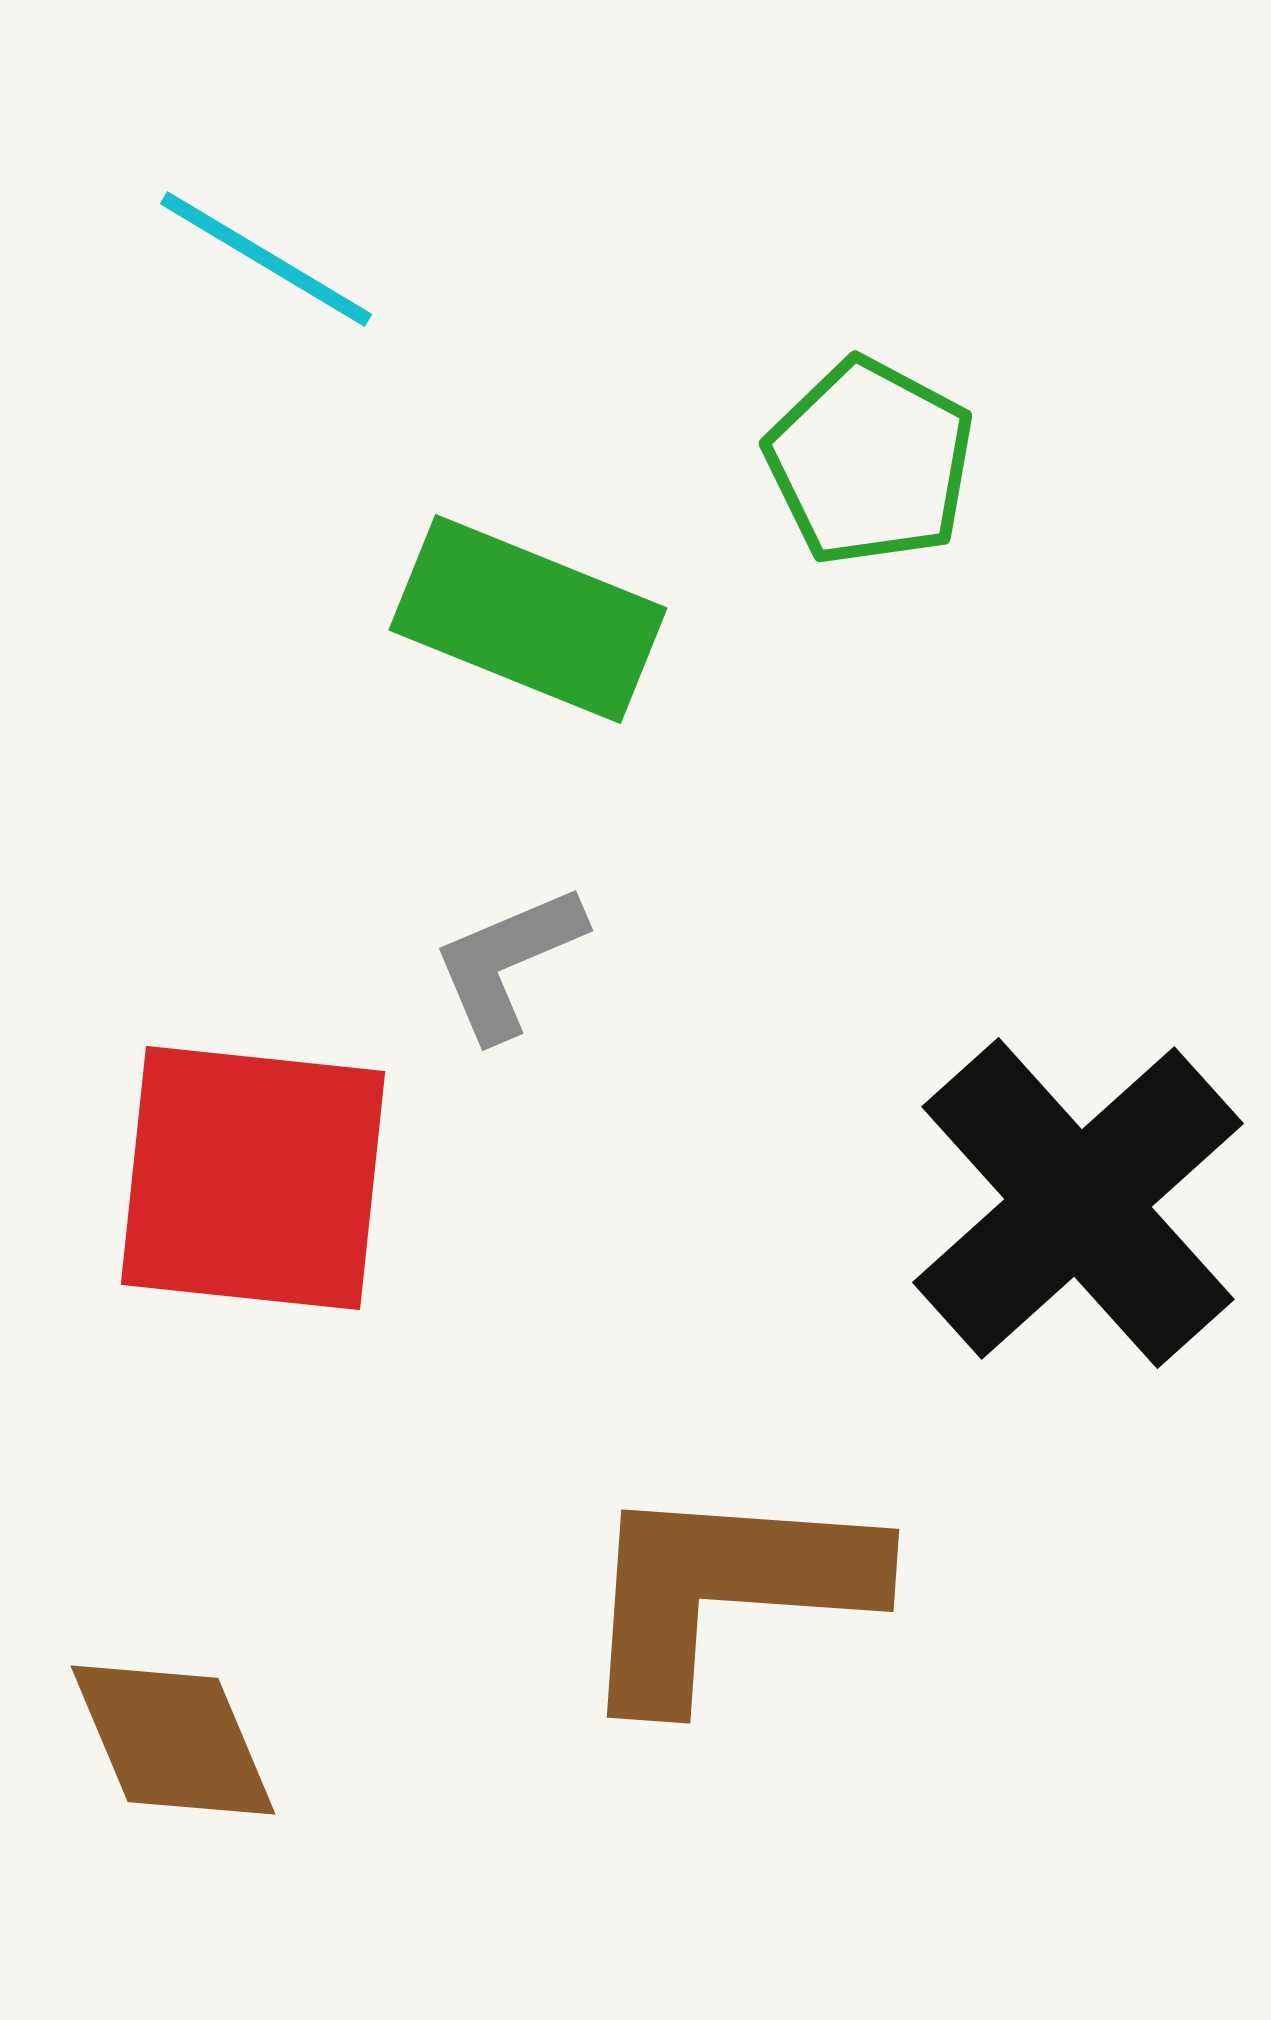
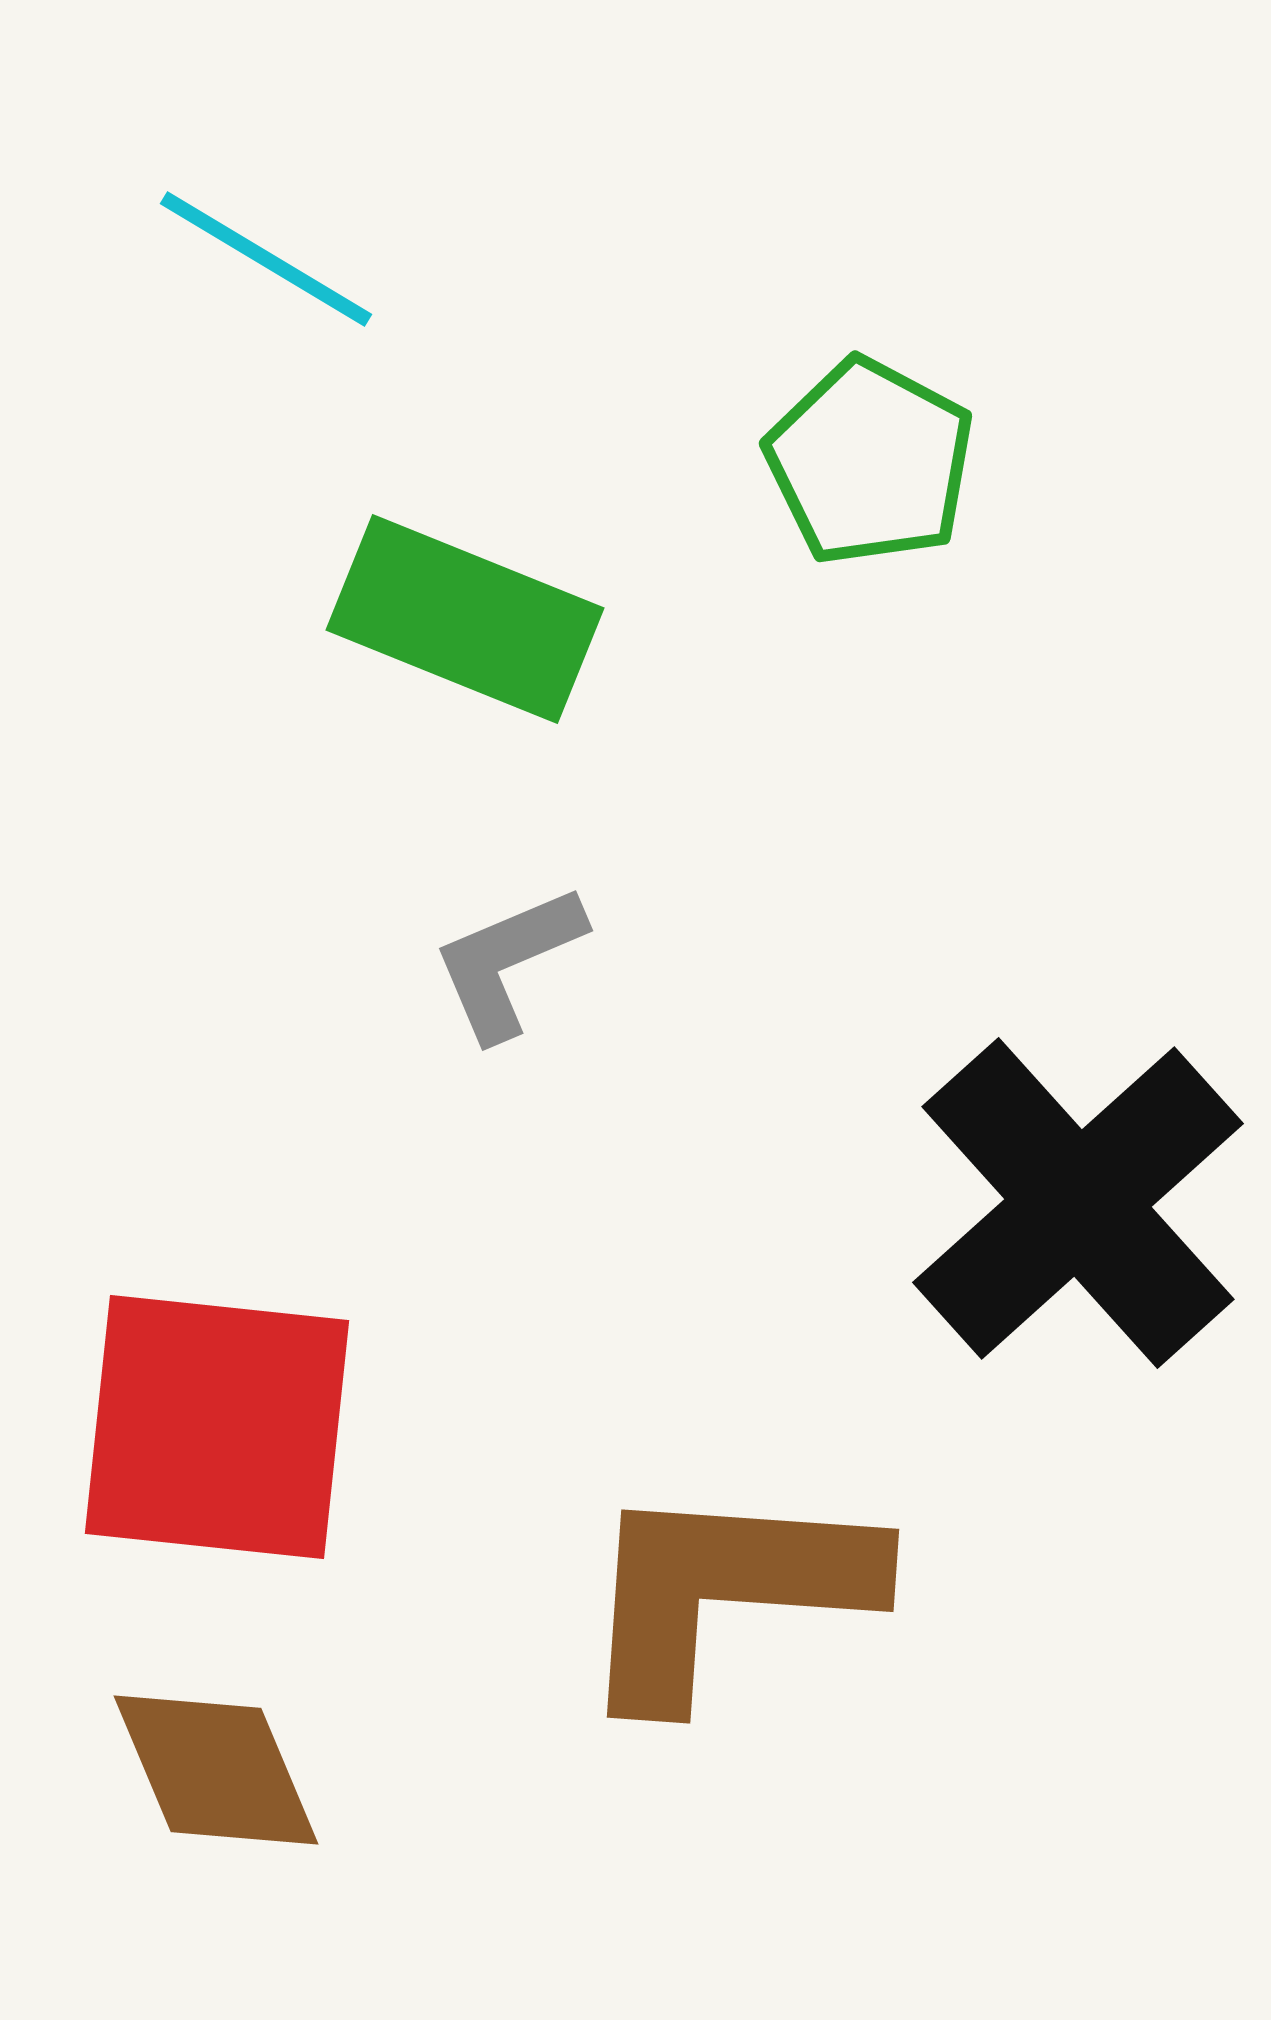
green rectangle: moved 63 px left
red square: moved 36 px left, 249 px down
brown diamond: moved 43 px right, 30 px down
